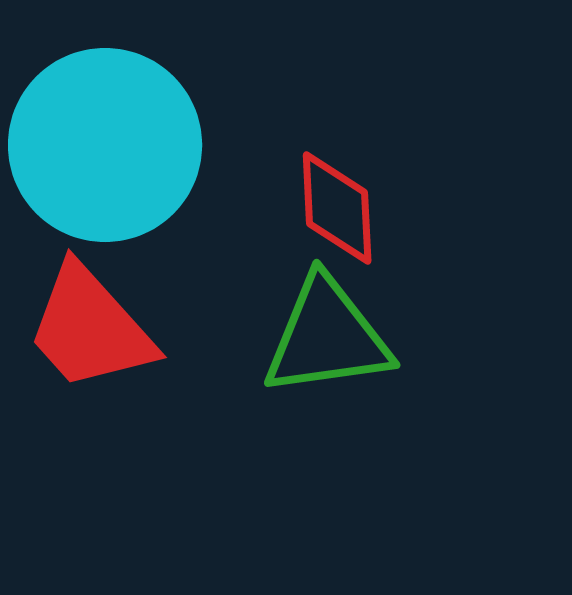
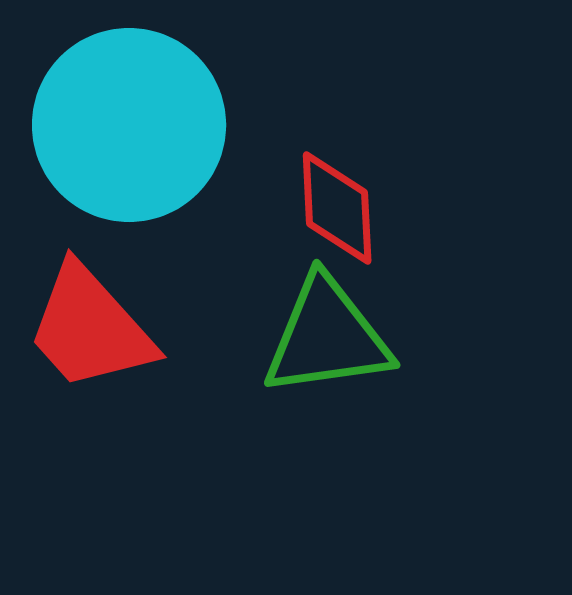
cyan circle: moved 24 px right, 20 px up
